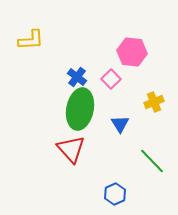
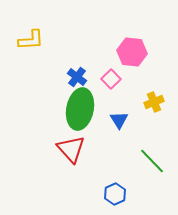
blue triangle: moved 1 px left, 4 px up
